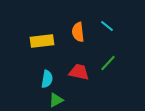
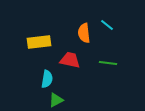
cyan line: moved 1 px up
orange semicircle: moved 6 px right, 1 px down
yellow rectangle: moved 3 px left, 1 px down
green line: rotated 54 degrees clockwise
red trapezoid: moved 9 px left, 12 px up
